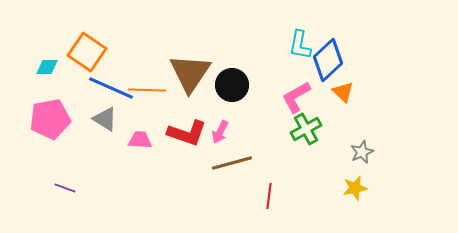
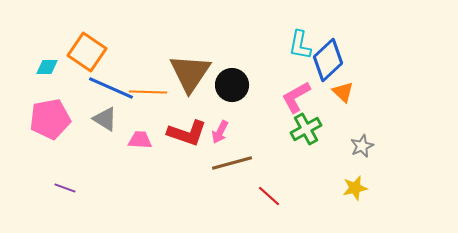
orange line: moved 1 px right, 2 px down
gray star: moved 6 px up
red line: rotated 55 degrees counterclockwise
